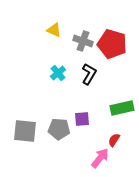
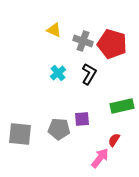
green rectangle: moved 2 px up
gray square: moved 5 px left, 3 px down
